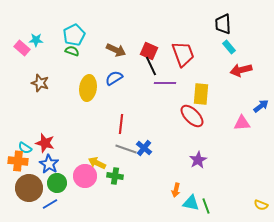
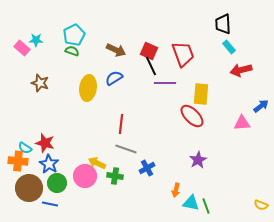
blue cross: moved 3 px right, 20 px down; rotated 21 degrees clockwise
blue line: rotated 42 degrees clockwise
